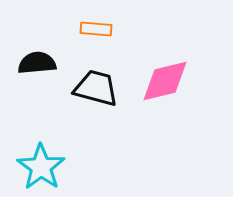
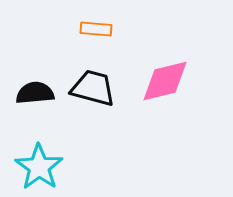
black semicircle: moved 2 px left, 30 px down
black trapezoid: moved 3 px left
cyan star: moved 2 px left
